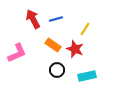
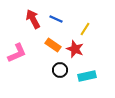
blue line: rotated 40 degrees clockwise
black circle: moved 3 px right
